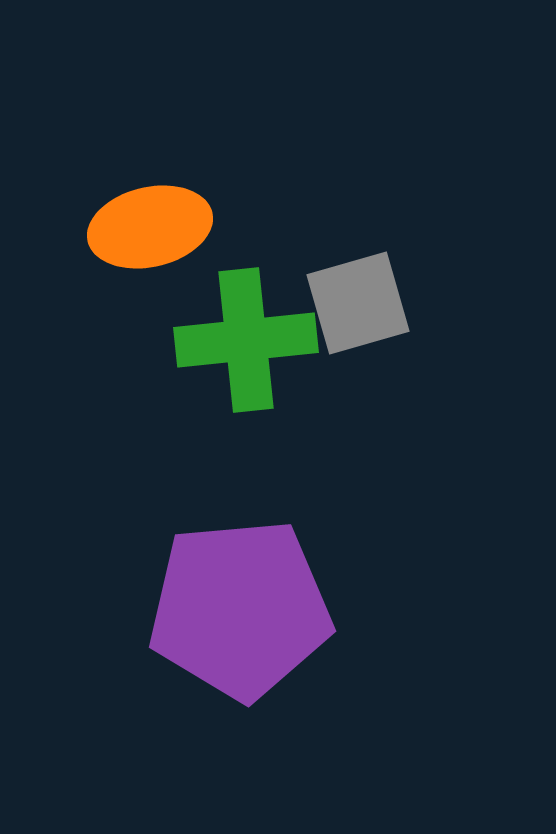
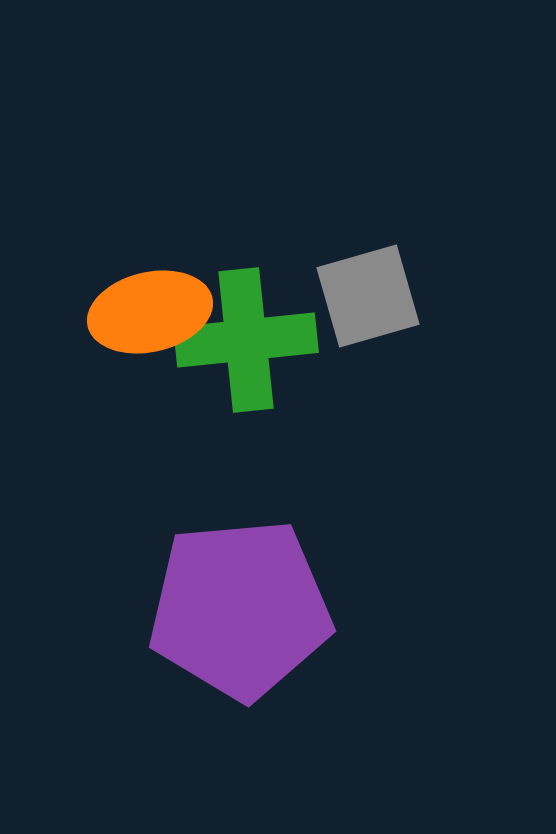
orange ellipse: moved 85 px down
gray square: moved 10 px right, 7 px up
